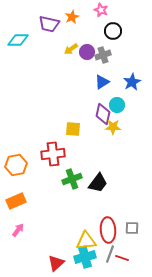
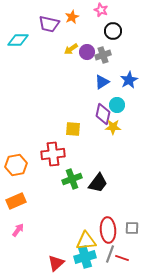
blue star: moved 3 px left, 2 px up
